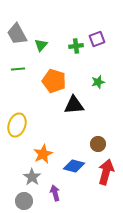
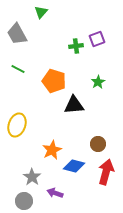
green triangle: moved 33 px up
green line: rotated 32 degrees clockwise
green star: rotated 16 degrees counterclockwise
orange star: moved 9 px right, 4 px up
purple arrow: rotated 56 degrees counterclockwise
